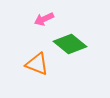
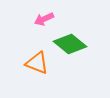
orange triangle: moved 1 px up
